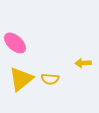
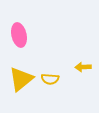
pink ellipse: moved 4 px right, 8 px up; rotated 35 degrees clockwise
yellow arrow: moved 4 px down
